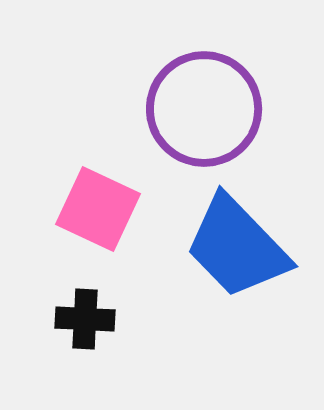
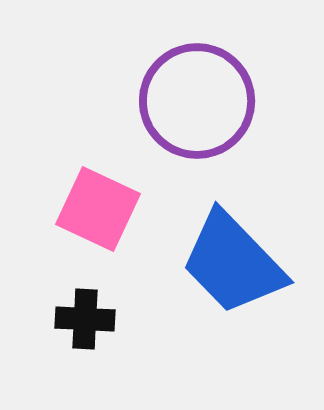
purple circle: moved 7 px left, 8 px up
blue trapezoid: moved 4 px left, 16 px down
